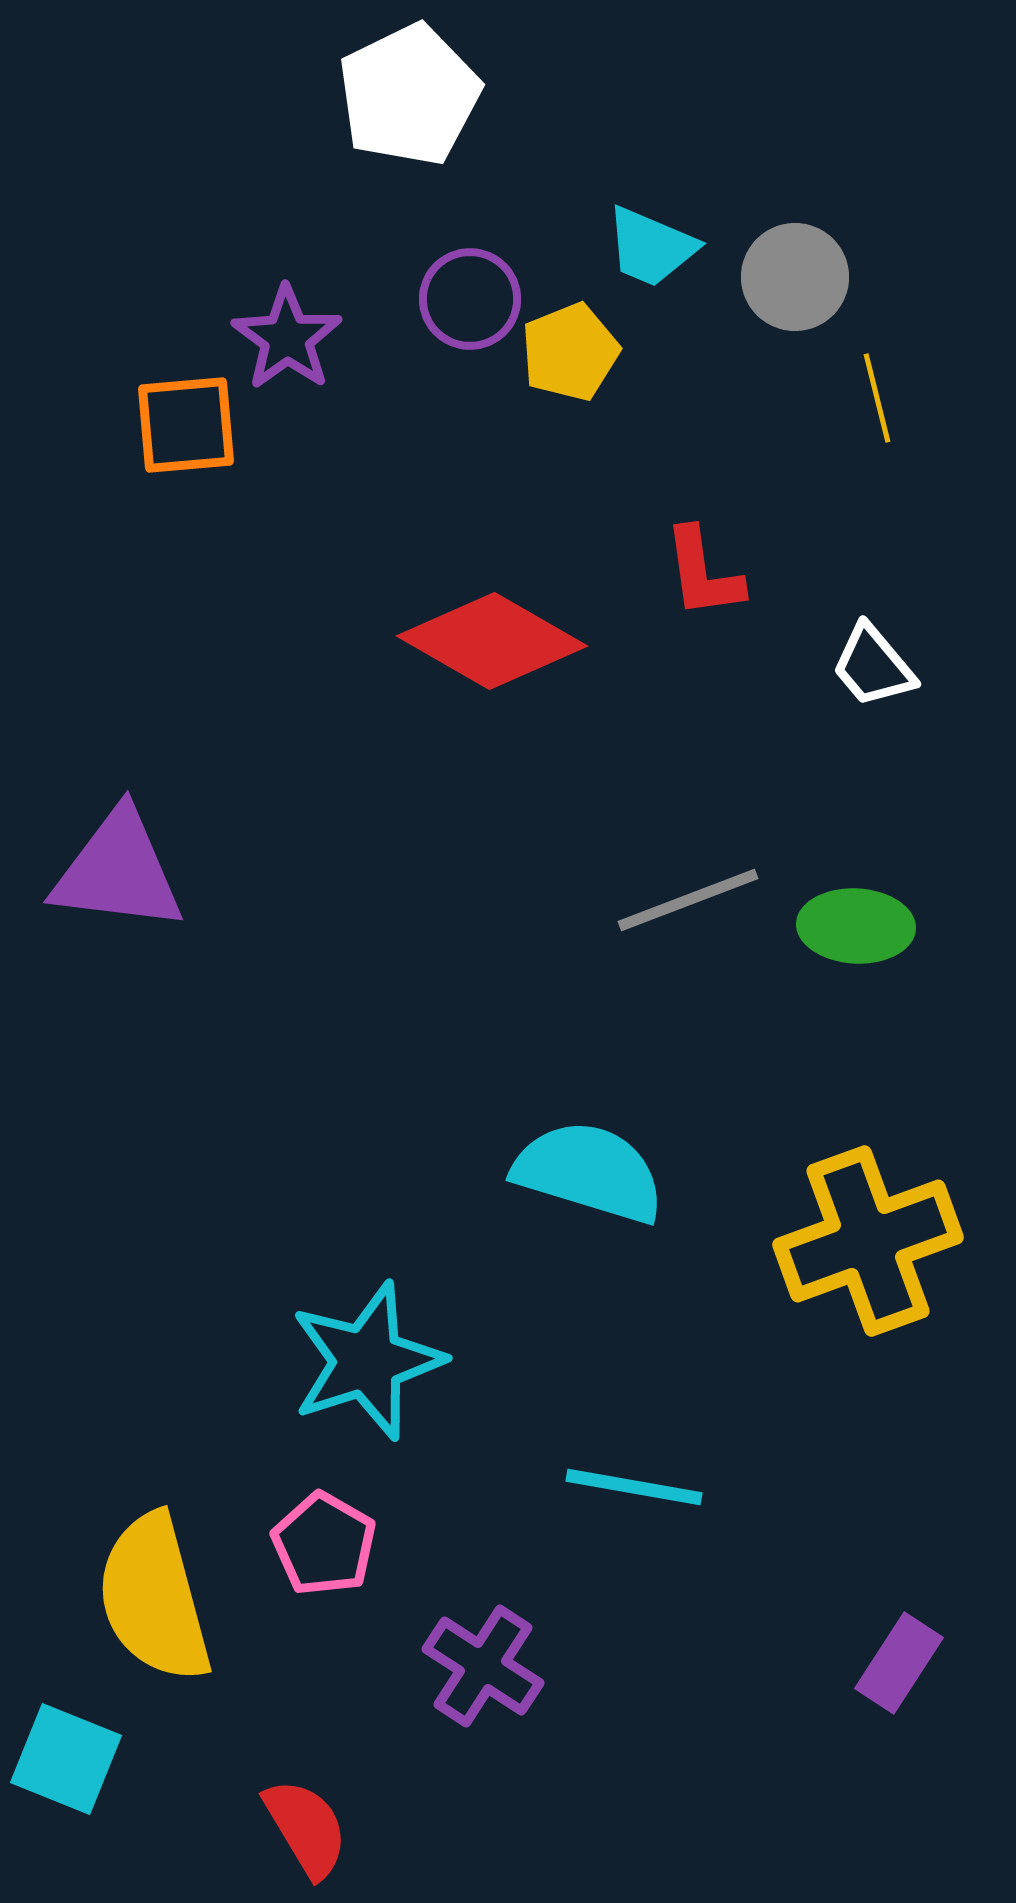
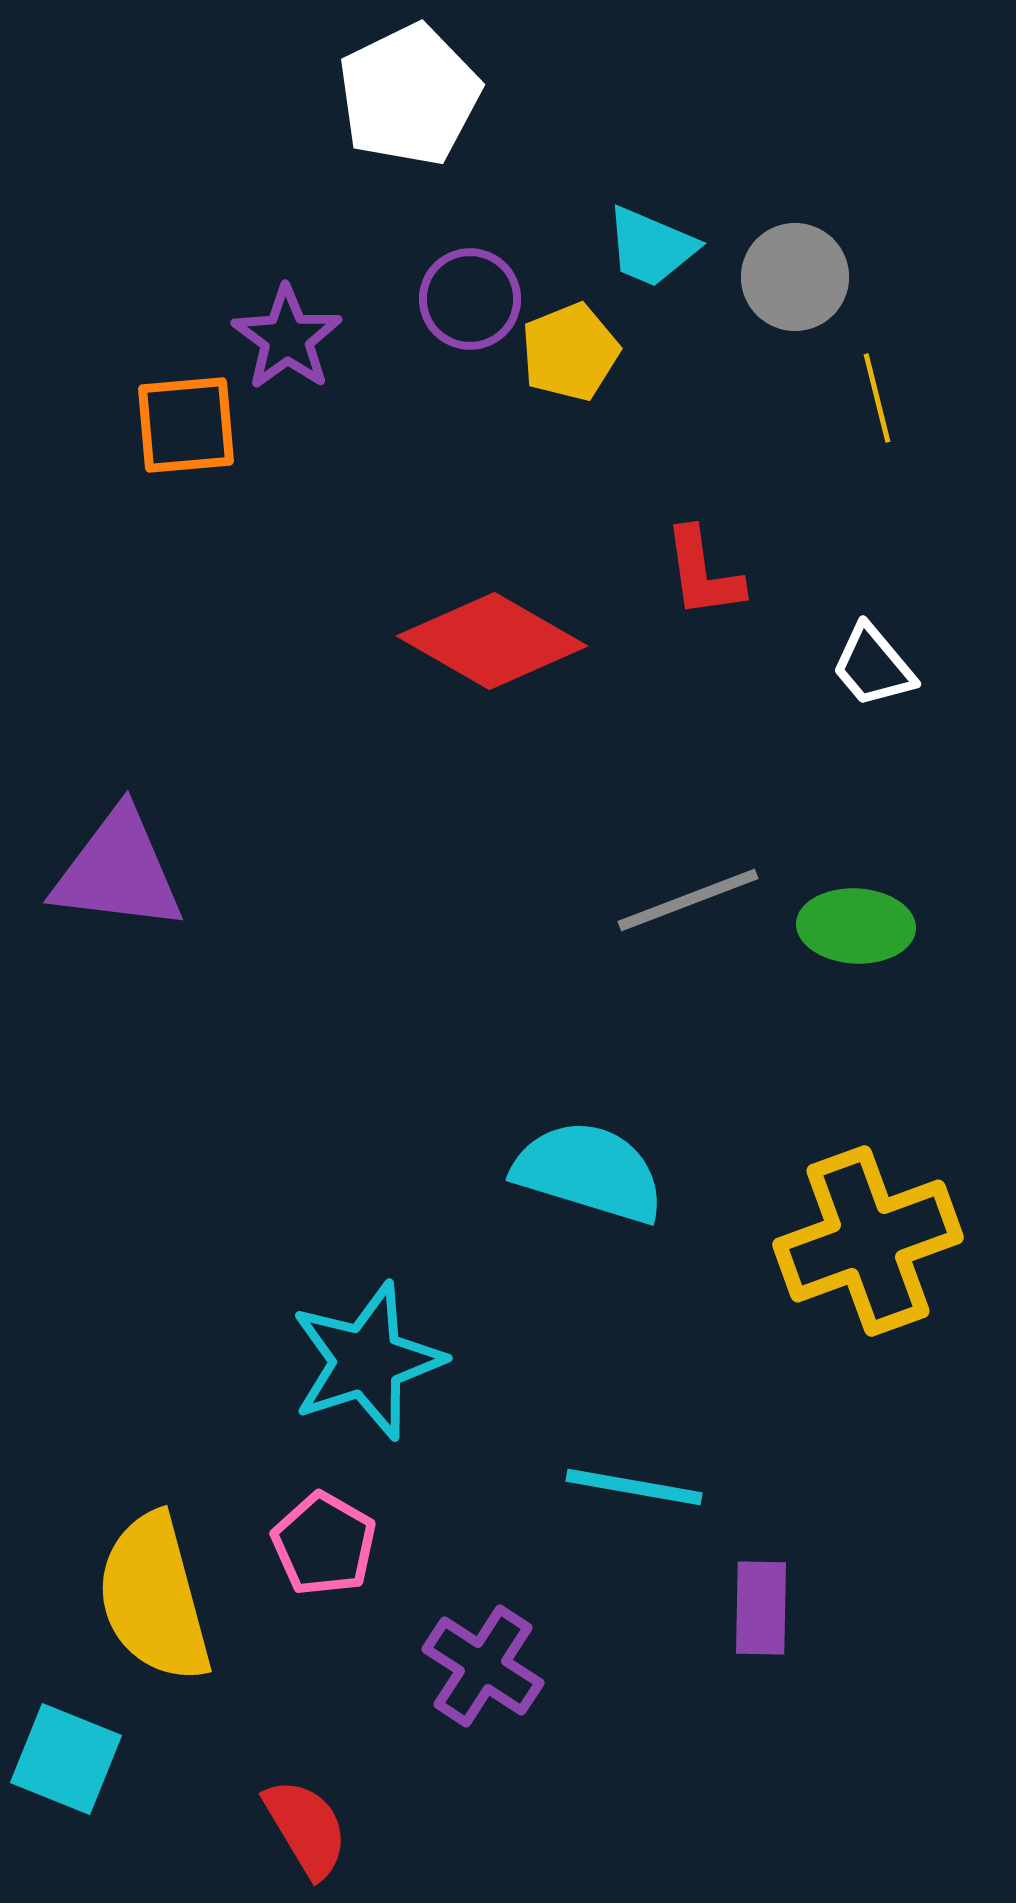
purple rectangle: moved 138 px left, 55 px up; rotated 32 degrees counterclockwise
